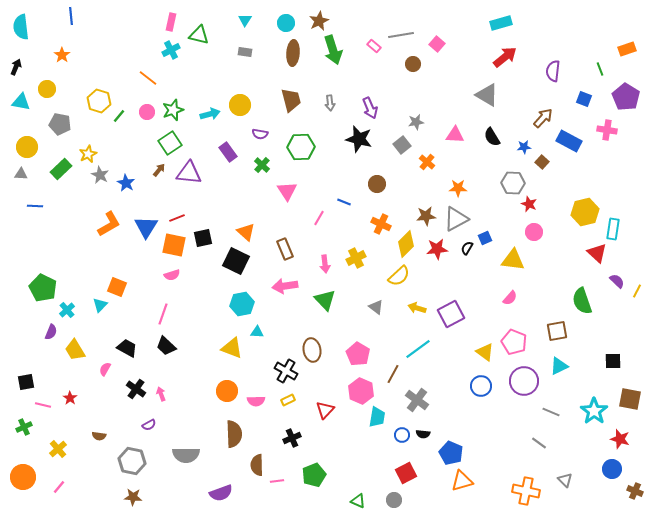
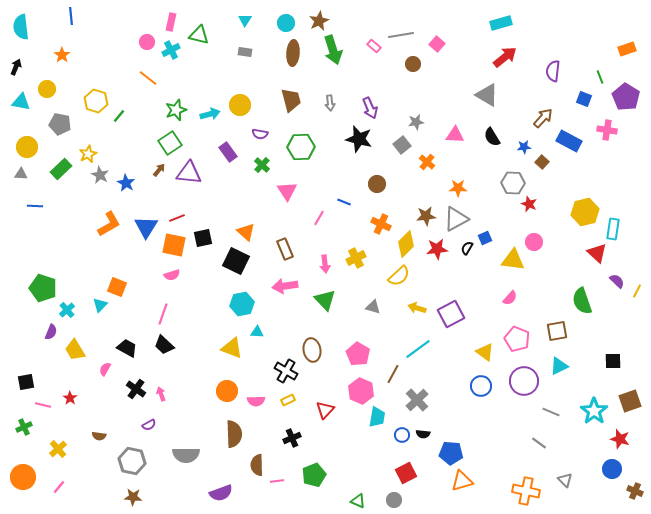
green line at (600, 69): moved 8 px down
yellow hexagon at (99, 101): moved 3 px left
green star at (173, 110): moved 3 px right
pink circle at (147, 112): moved 70 px up
pink circle at (534, 232): moved 10 px down
green pentagon at (43, 288): rotated 8 degrees counterclockwise
gray triangle at (376, 307): moved 3 px left; rotated 21 degrees counterclockwise
pink pentagon at (514, 342): moved 3 px right, 3 px up
black trapezoid at (166, 346): moved 2 px left, 1 px up
brown square at (630, 399): moved 2 px down; rotated 30 degrees counterclockwise
gray cross at (417, 400): rotated 10 degrees clockwise
blue pentagon at (451, 453): rotated 20 degrees counterclockwise
